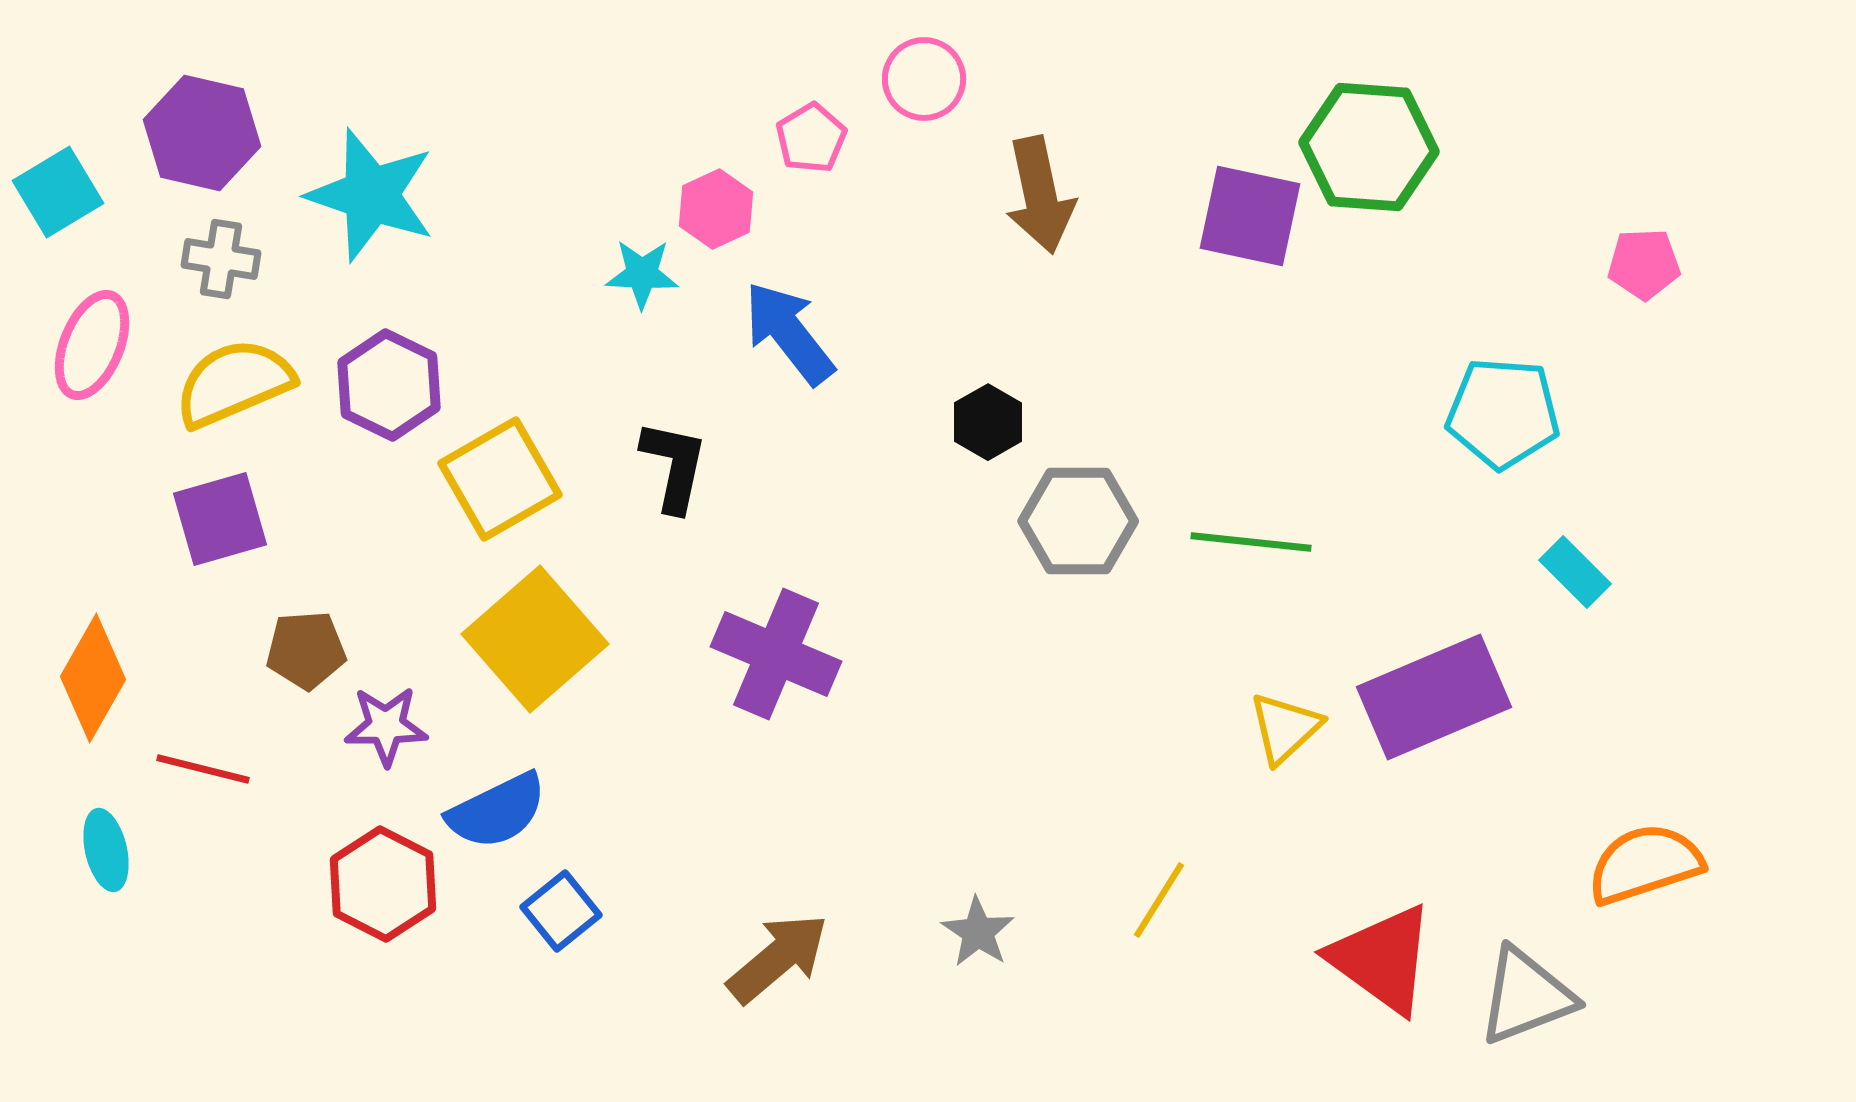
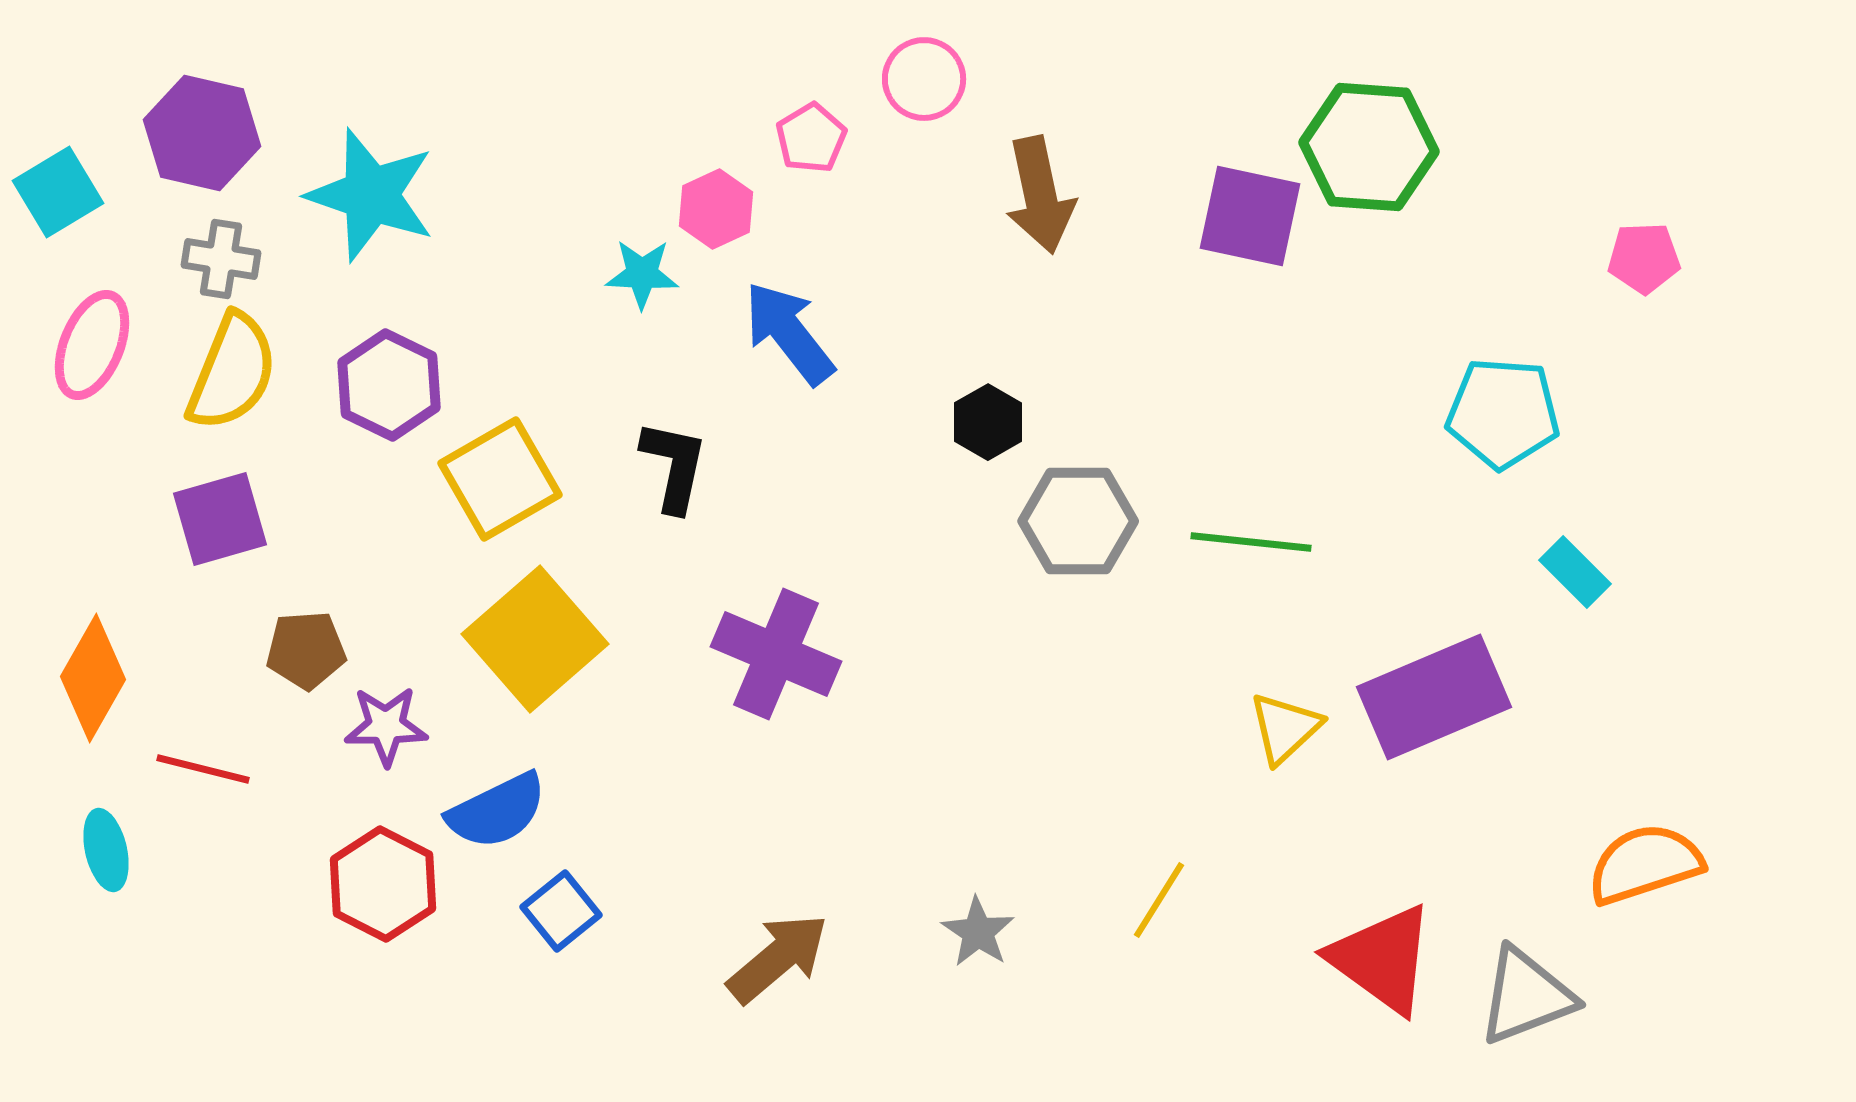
pink pentagon at (1644, 264): moved 6 px up
yellow semicircle at (234, 383): moved 2 px left, 11 px up; rotated 135 degrees clockwise
